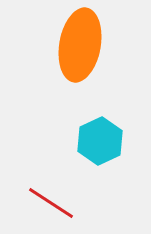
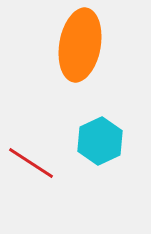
red line: moved 20 px left, 40 px up
